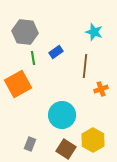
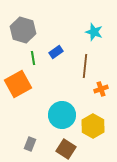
gray hexagon: moved 2 px left, 2 px up; rotated 10 degrees clockwise
yellow hexagon: moved 14 px up
